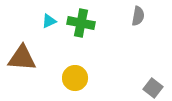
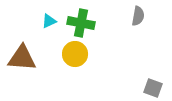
yellow circle: moved 24 px up
gray square: rotated 18 degrees counterclockwise
